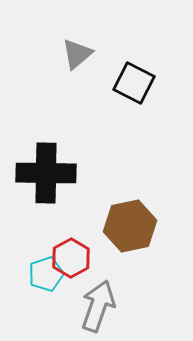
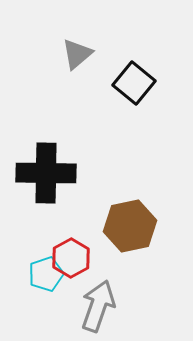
black square: rotated 12 degrees clockwise
